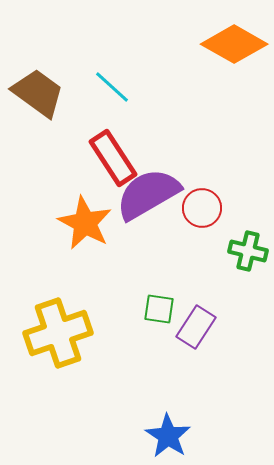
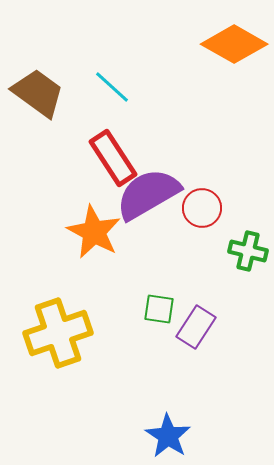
orange star: moved 9 px right, 9 px down
